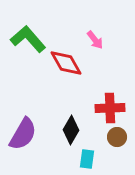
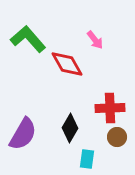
red diamond: moved 1 px right, 1 px down
black diamond: moved 1 px left, 2 px up
